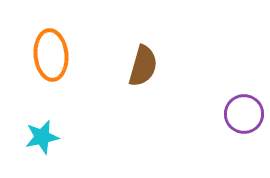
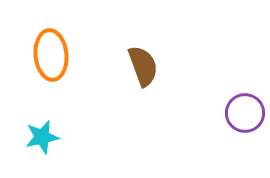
brown semicircle: rotated 36 degrees counterclockwise
purple circle: moved 1 px right, 1 px up
